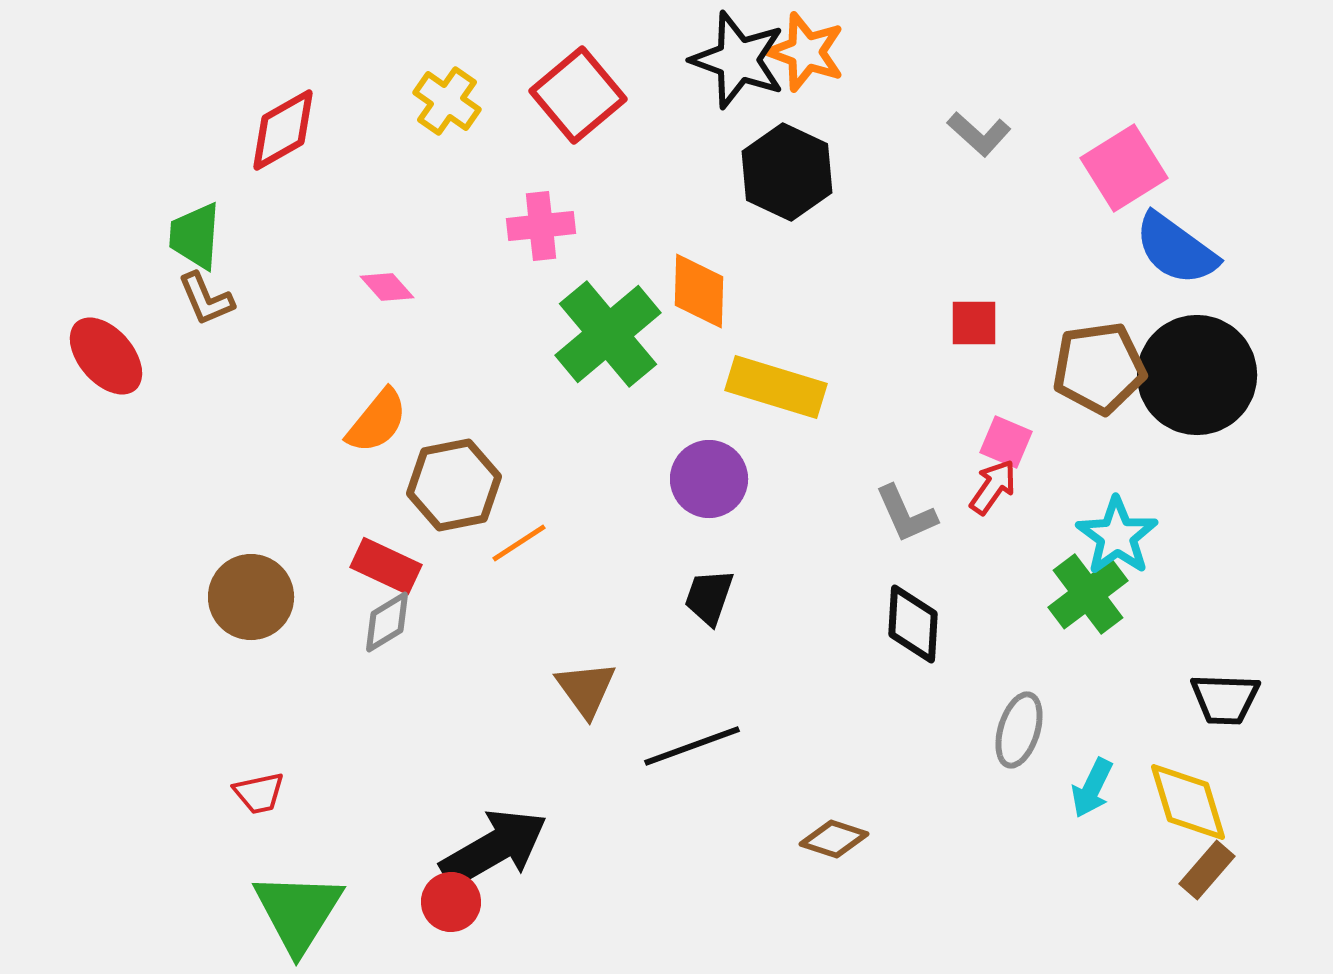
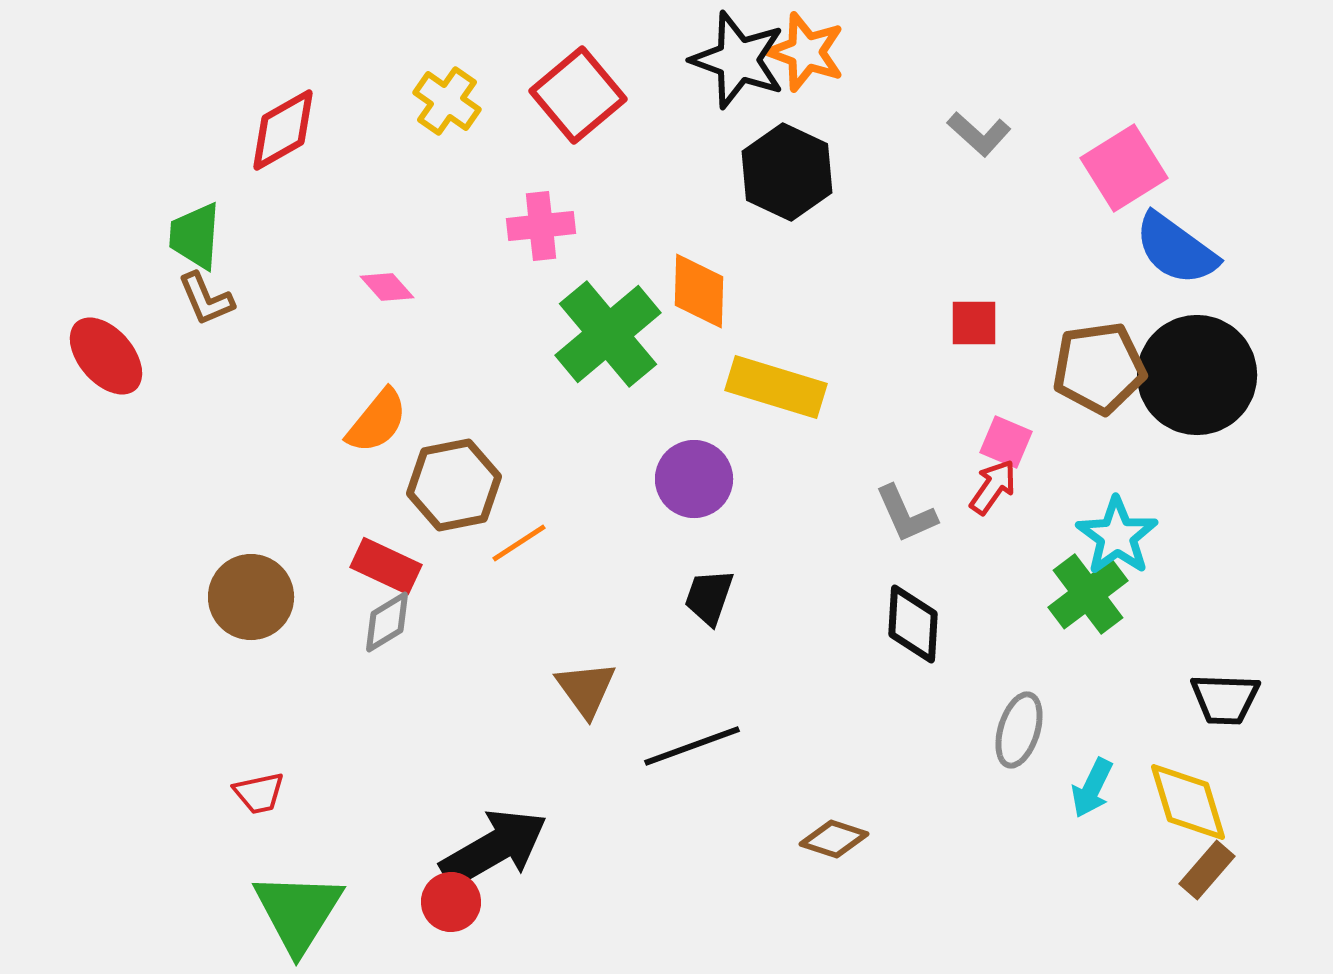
purple circle at (709, 479): moved 15 px left
